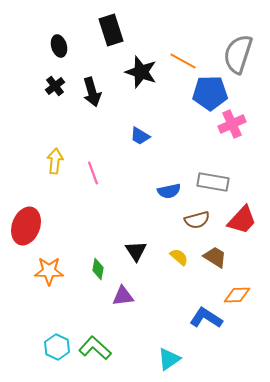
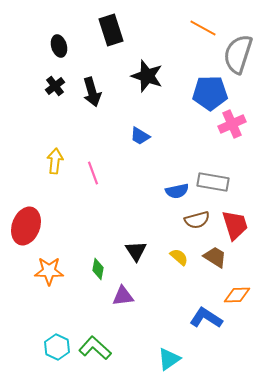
orange line: moved 20 px right, 33 px up
black star: moved 6 px right, 4 px down
blue semicircle: moved 8 px right
red trapezoid: moved 7 px left, 5 px down; rotated 60 degrees counterclockwise
